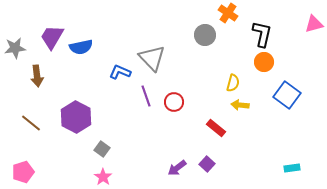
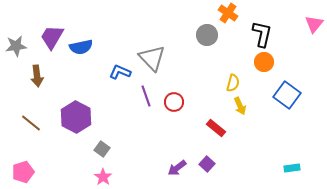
pink triangle: rotated 36 degrees counterclockwise
gray circle: moved 2 px right
gray star: moved 1 px right, 2 px up
yellow arrow: moved 1 px down; rotated 120 degrees counterclockwise
